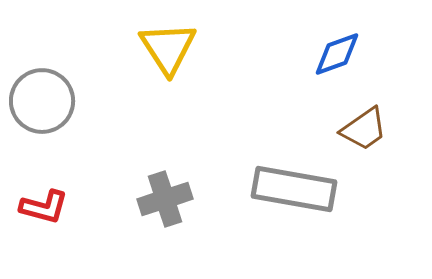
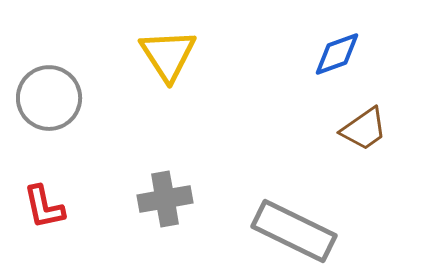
yellow triangle: moved 7 px down
gray circle: moved 7 px right, 3 px up
gray rectangle: moved 42 px down; rotated 16 degrees clockwise
gray cross: rotated 8 degrees clockwise
red L-shape: rotated 63 degrees clockwise
